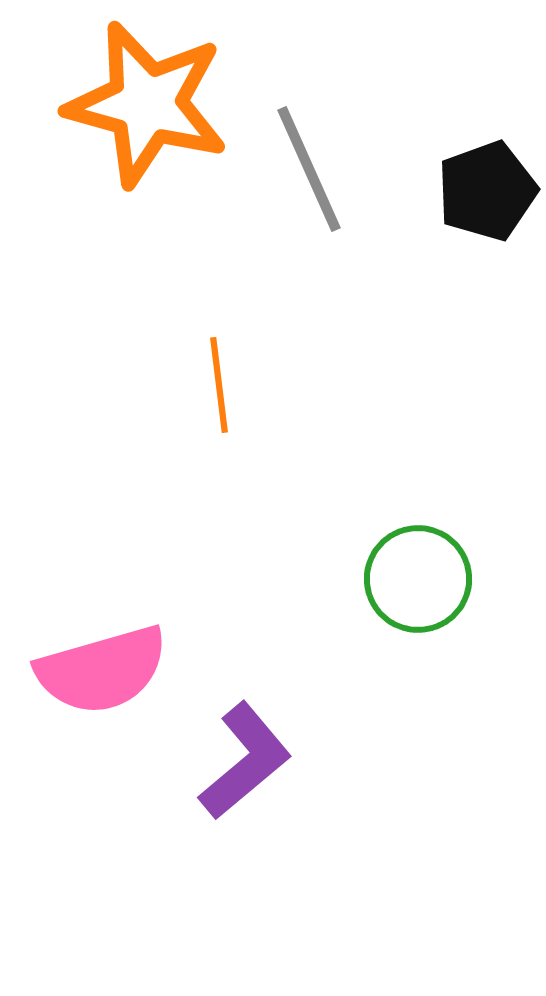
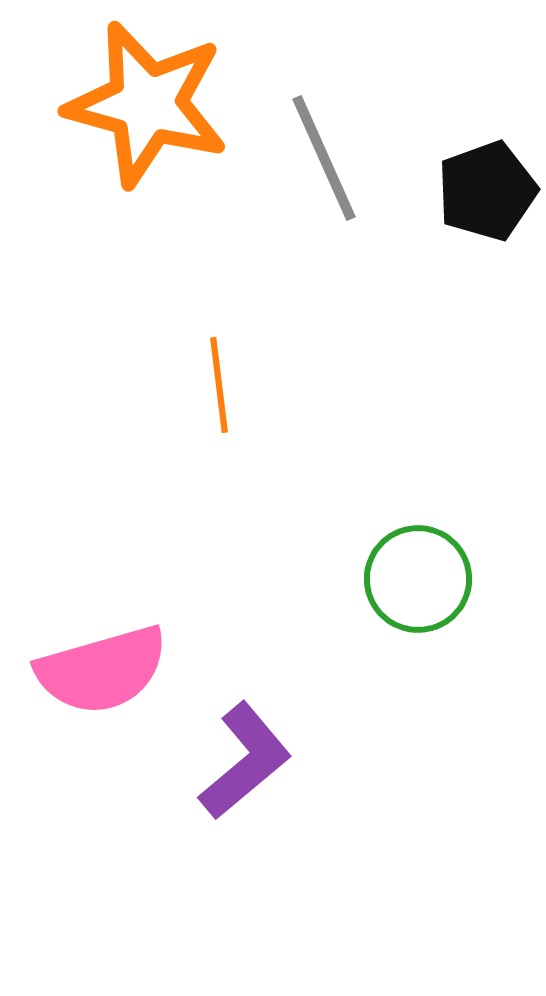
gray line: moved 15 px right, 11 px up
